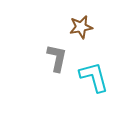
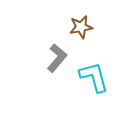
gray L-shape: rotated 28 degrees clockwise
